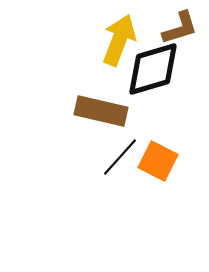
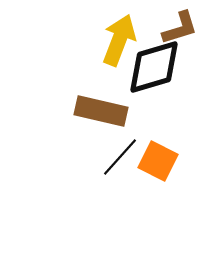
black diamond: moved 1 px right, 2 px up
